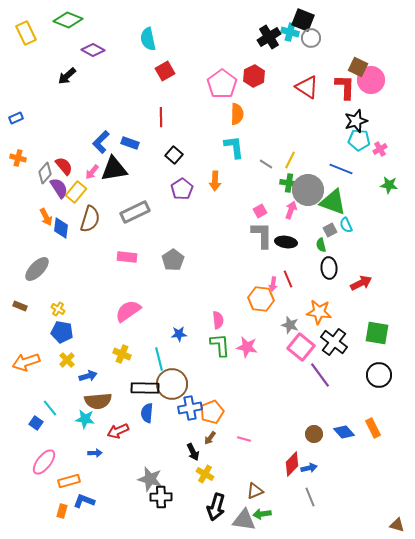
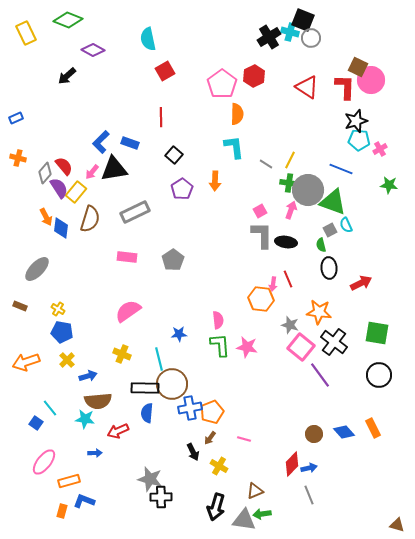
yellow cross at (205, 474): moved 14 px right, 8 px up
gray line at (310, 497): moved 1 px left, 2 px up
